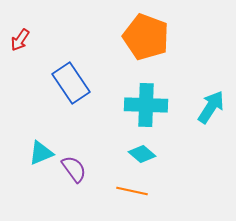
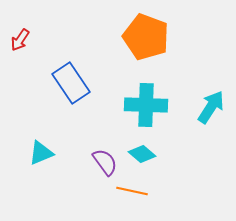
purple semicircle: moved 31 px right, 7 px up
